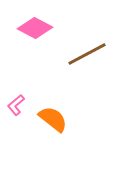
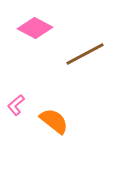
brown line: moved 2 px left
orange semicircle: moved 1 px right, 2 px down
